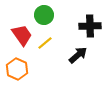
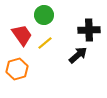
black cross: moved 1 px left, 4 px down
orange hexagon: rotated 20 degrees clockwise
